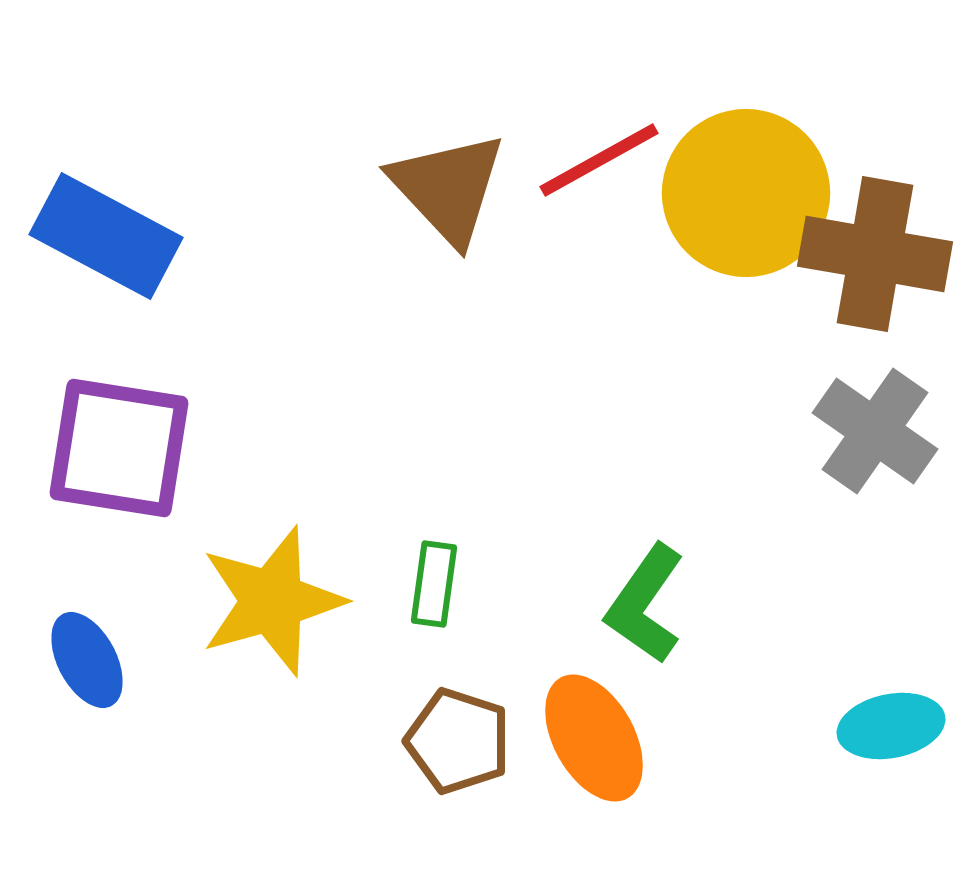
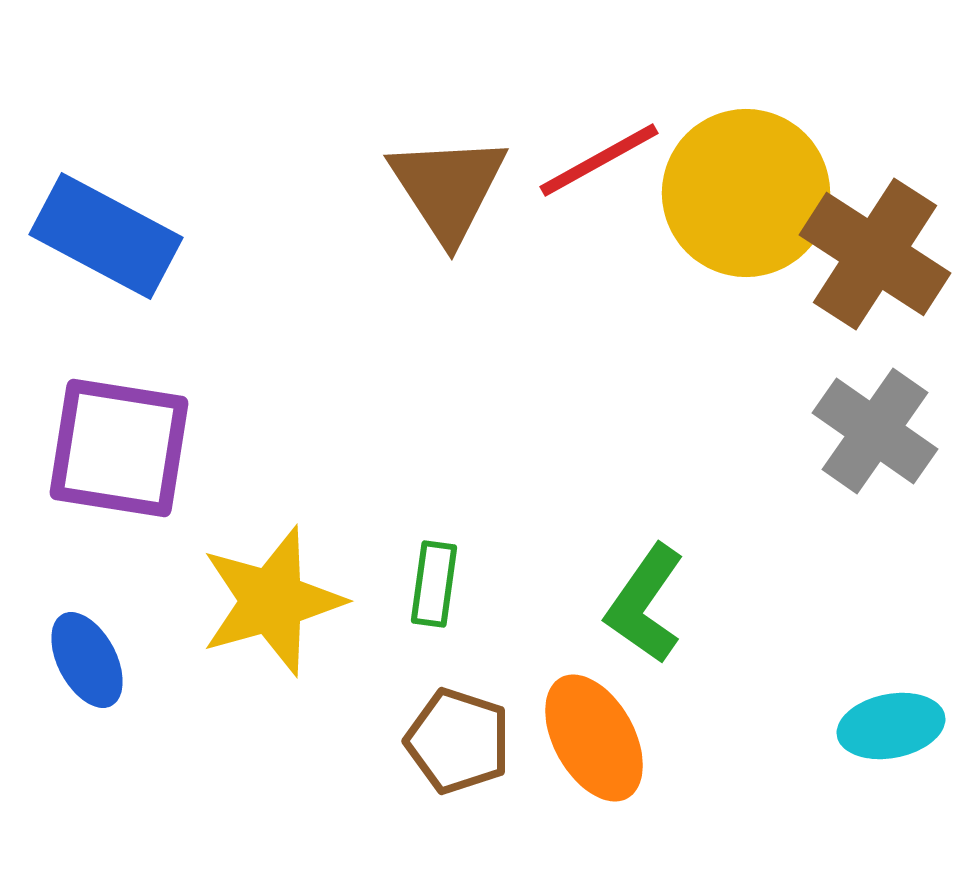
brown triangle: rotated 10 degrees clockwise
brown cross: rotated 23 degrees clockwise
